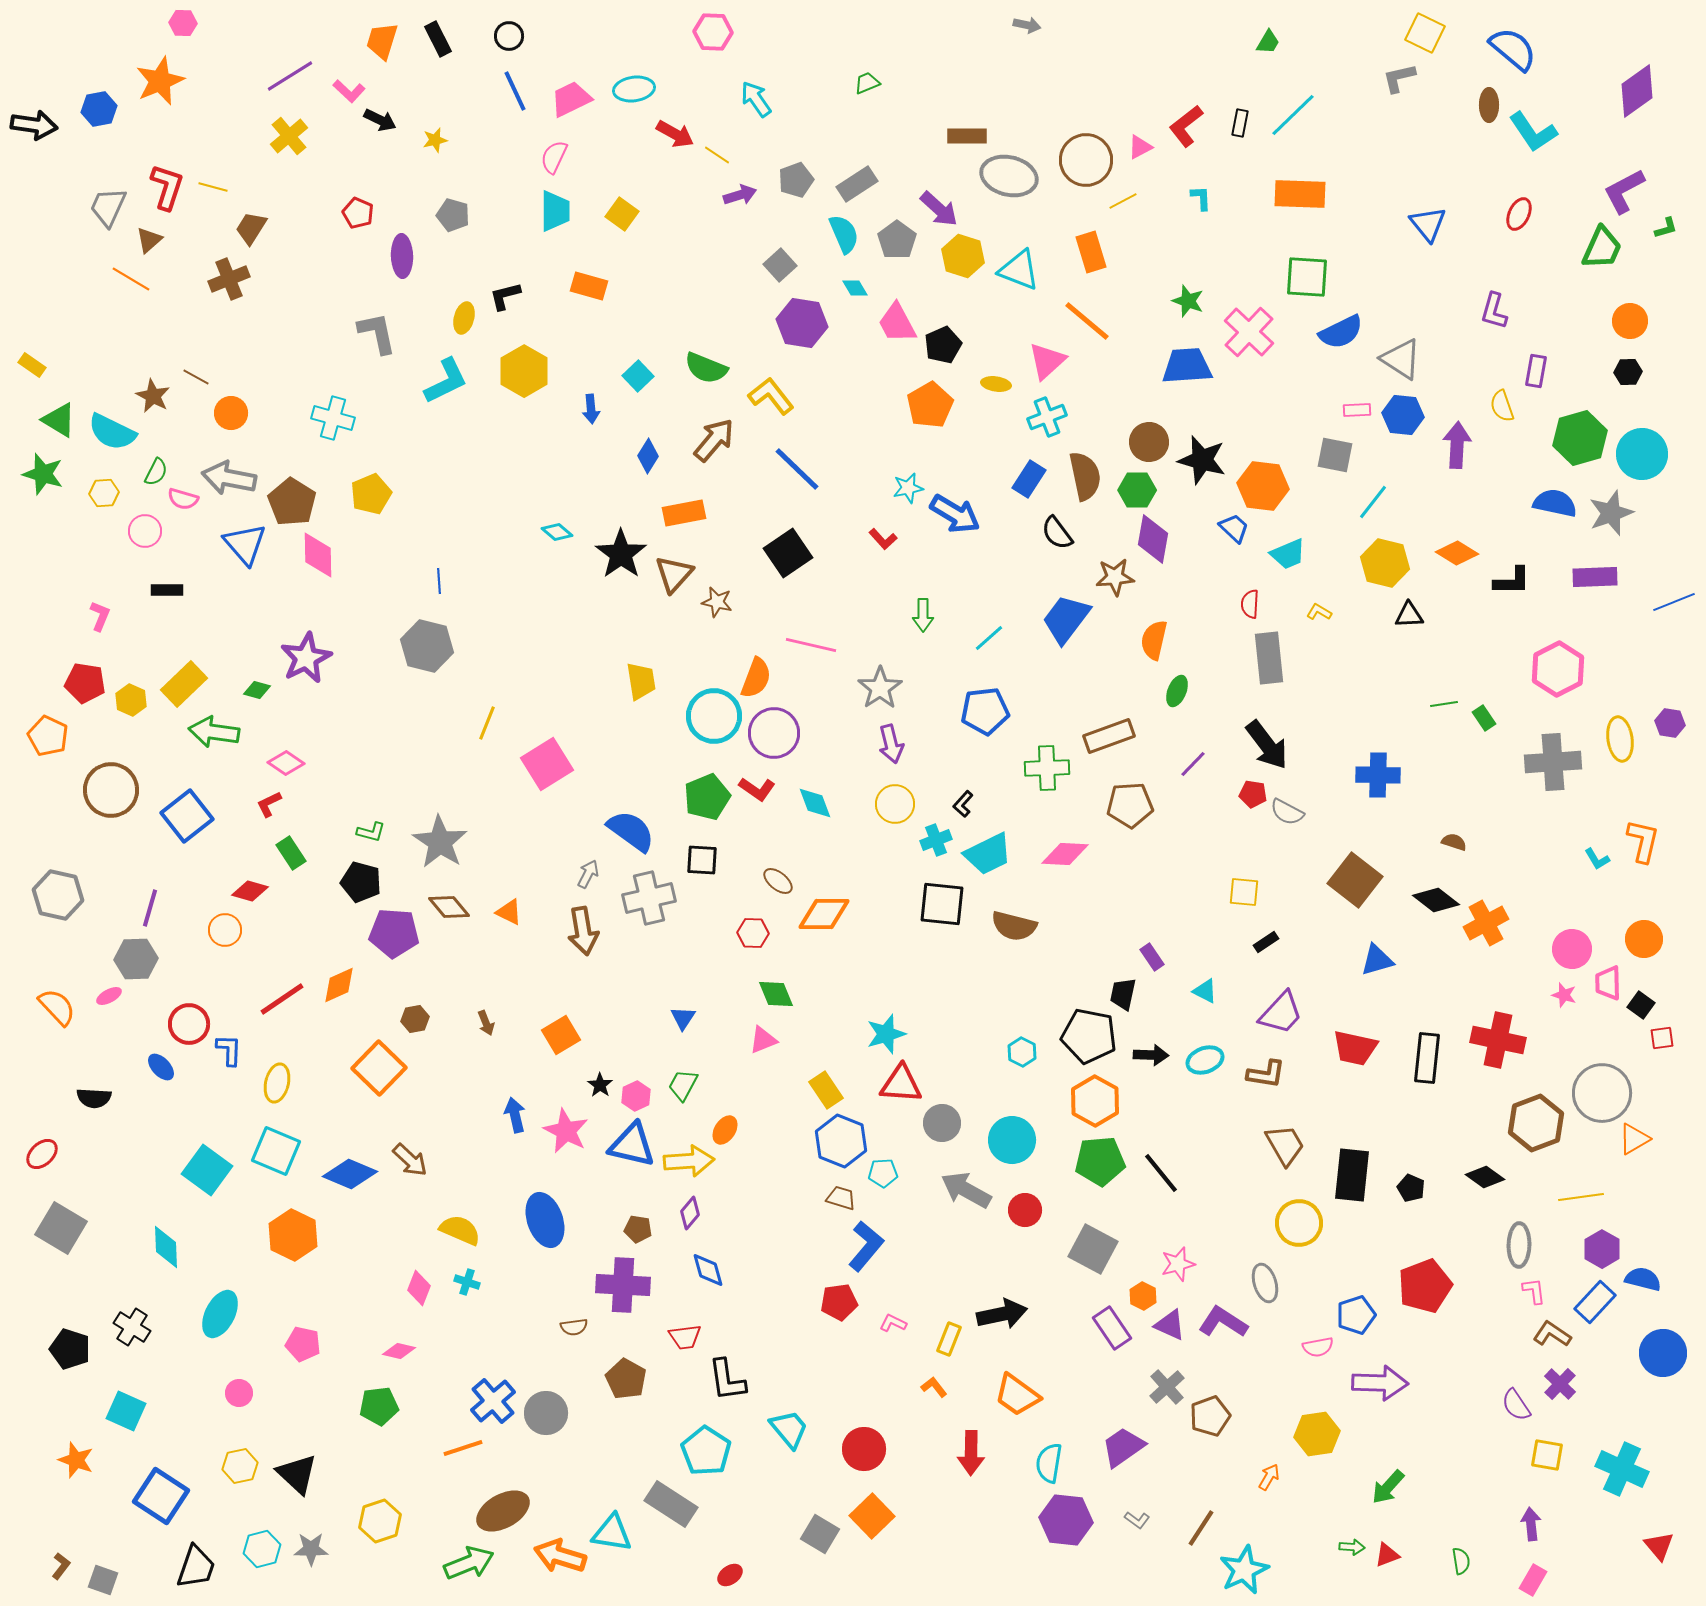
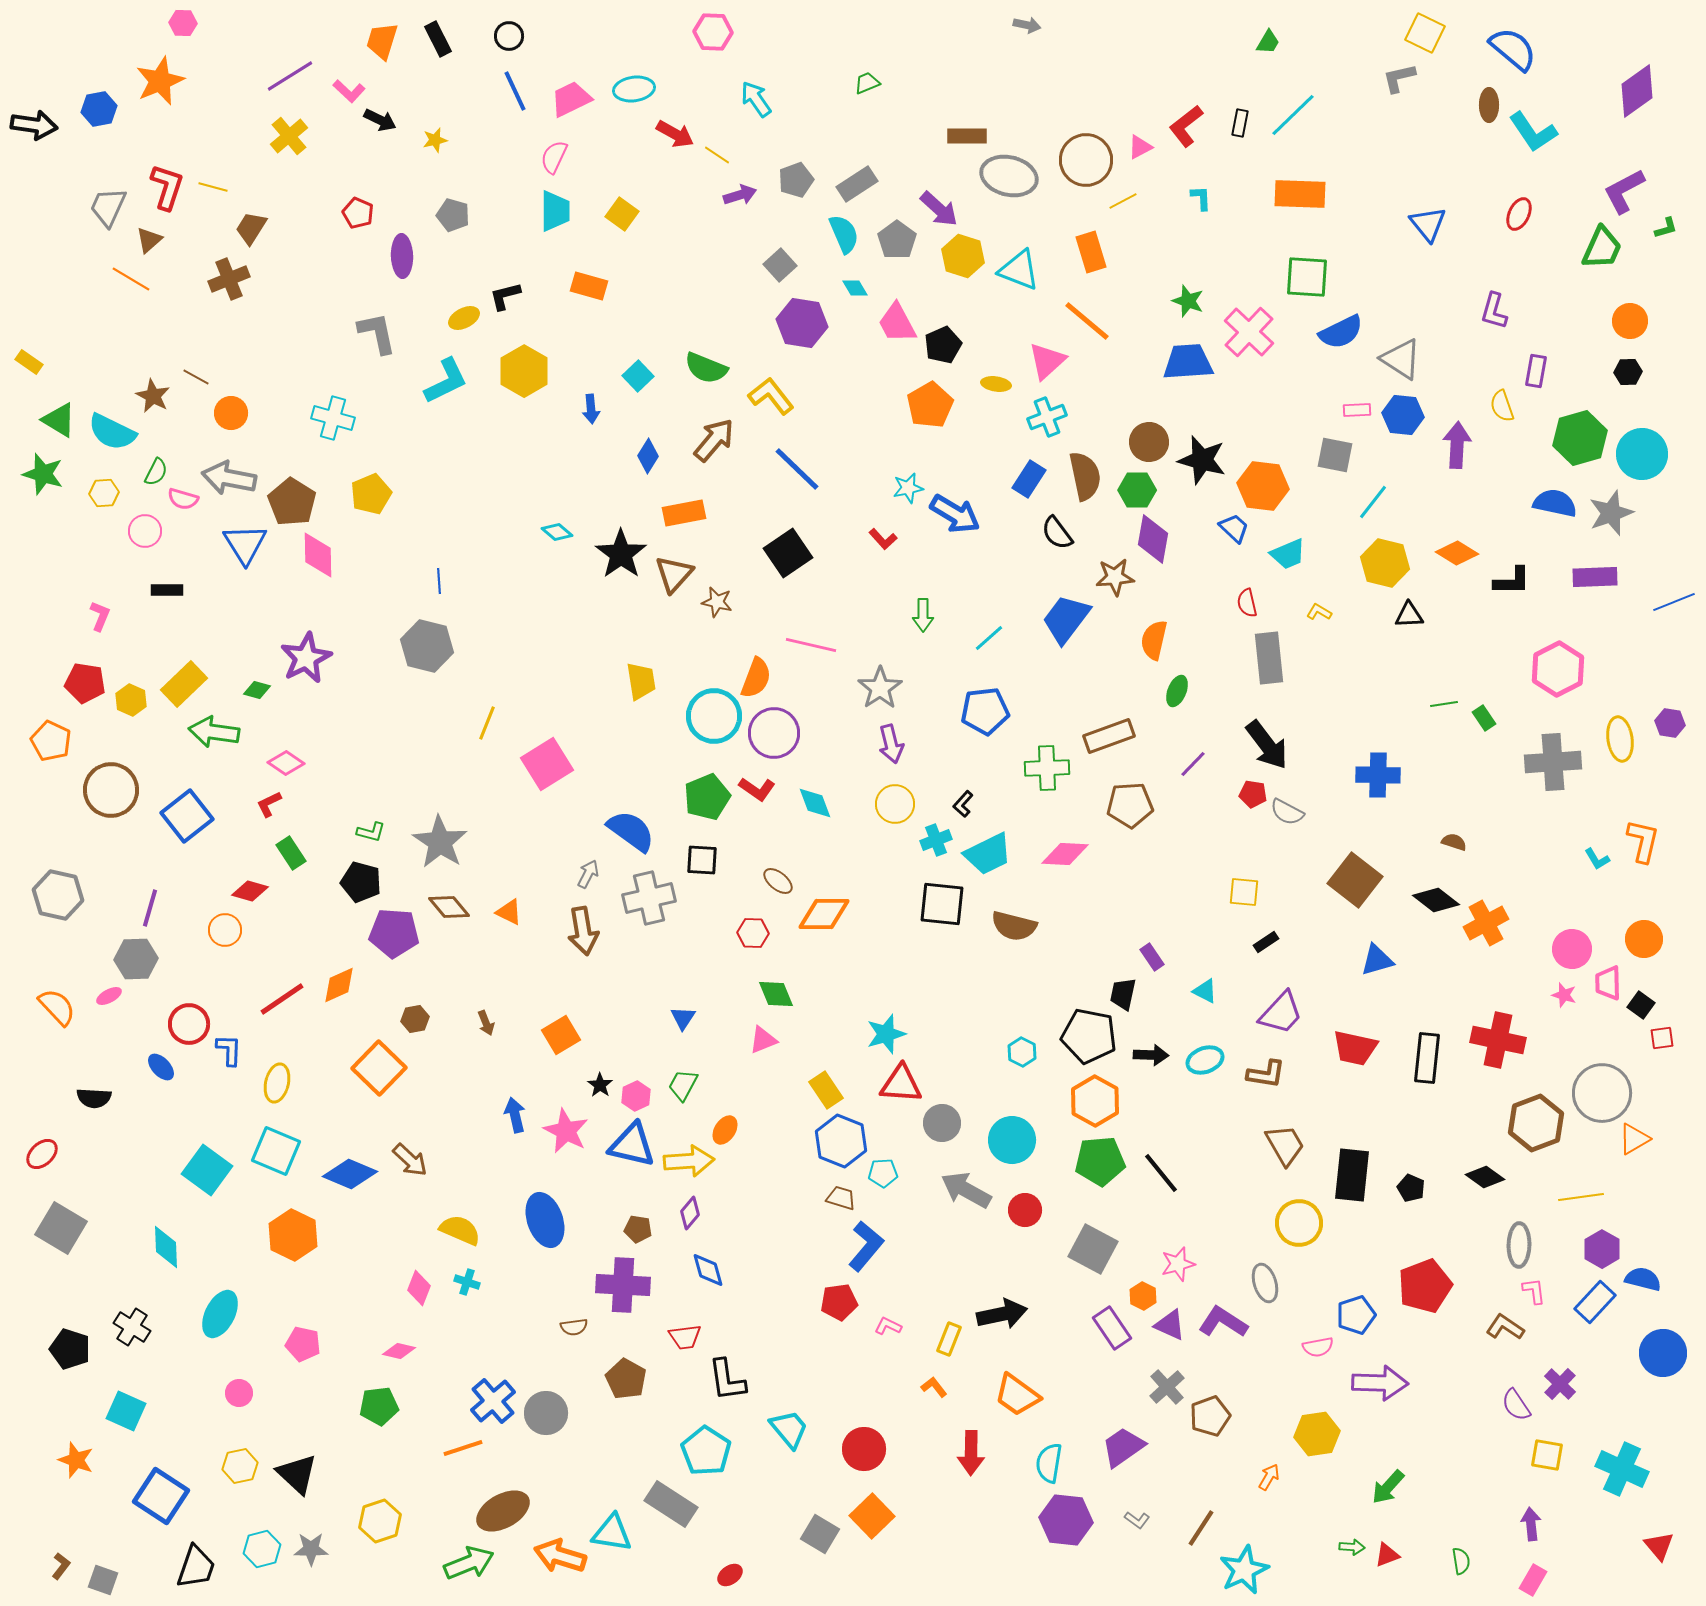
yellow ellipse at (464, 318): rotated 48 degrees clockwise
yellow rectangle at (32, 365): moved 3 px left, 3 px up
blue trapezoid at (1187, 366): moved 1 px right, 4 px up
blue triangle at (245, 544): rotated 9 degrees clockwise
red semicircle at (1250, 604): moved 3 px left, 1 px up; rotated 16 degrees counterclockwise
orange pentagon at (48, 736): moved 3 px right, 5 px down
pink L-shape at (893, 1323): moved 5 px left, 3 px down
brown L-shape at (1552, 1334): moved 47 px left, 7 px up
